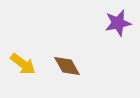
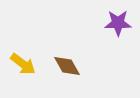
purple star: rotated 12 degrees clockwise
